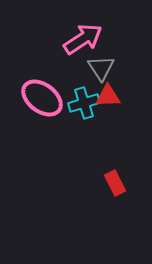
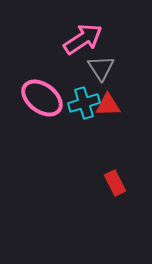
red triangle: moved 9 px down
